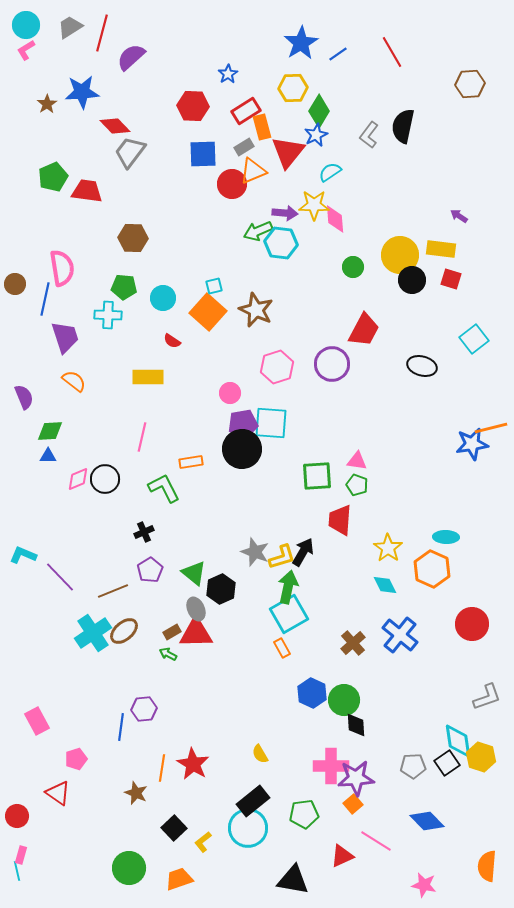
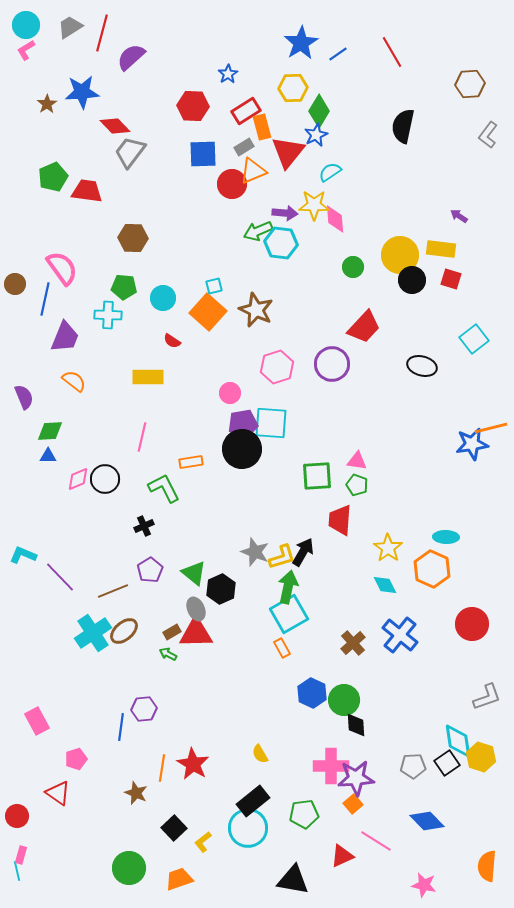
gray L-shape at (369, 135): moved 119 px right
pink semicircle at (62, 268): rotated 27 degrees counterclockwise
red trapezoid at (364, 330): moved 3 px up; rotated 15 degrees clockwise
purple trapezoid at (65, 337): rotated 40 degrees clockwise
black cross at (144, 532): moved 6 px up
